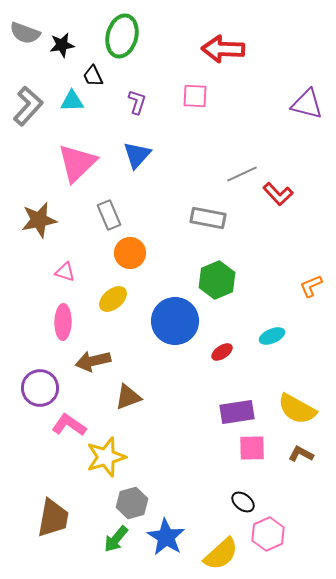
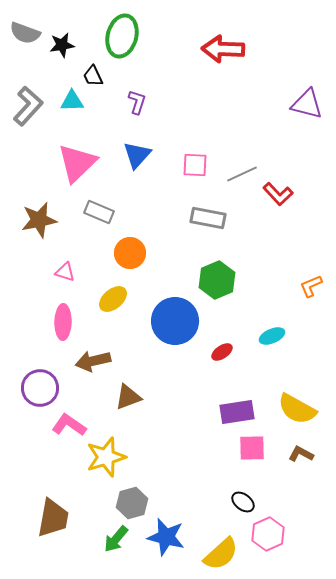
pink square at (195, 96): moved 69 px down
gray rectangle at (109, 215): moved 10 px left, 3 px up; rotated 44 degrees counterclockwise
blue star at (166, 537): rotated 18 degrees counterclockwise
